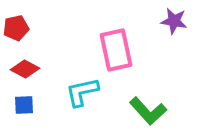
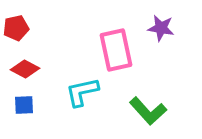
purple star: moved 13 px left, 7 px down
